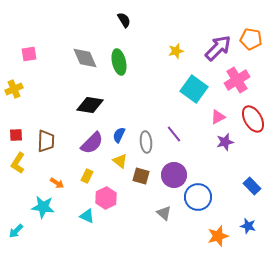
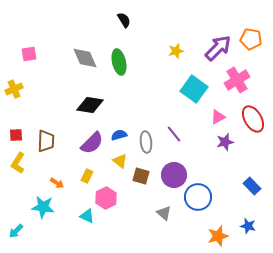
blue semicircle: rotated 49 degrees clockwise
